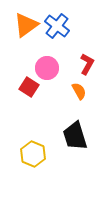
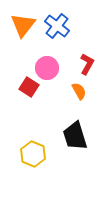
orange triangle: moved 3 px left; rotated 16 degrees counterclockwise
